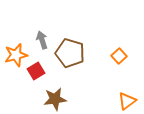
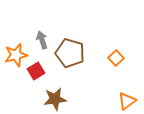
orange square: moved 3 px left, 2 px down
